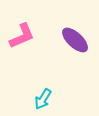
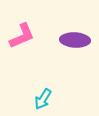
purple ellipse: rotated 40 degrees counterclockwise
